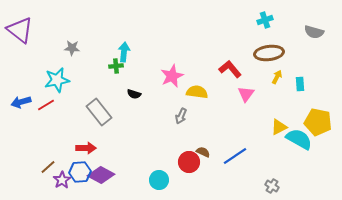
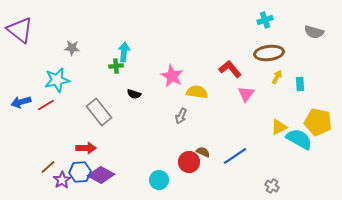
pink star: rotated 20 degrees counterclockwise
